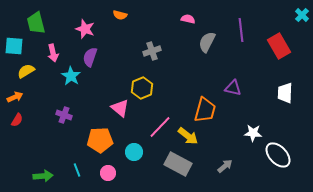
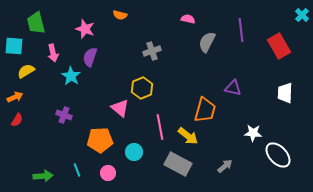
pink line: rotated 55 degrees counterclockwise
